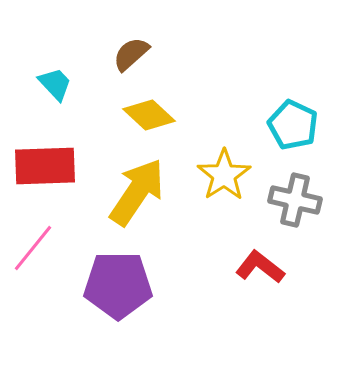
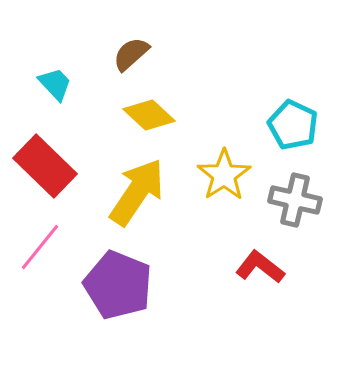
red rectangle: rotated 46 degrees clockwise
pink line: moved 7 px right, 1 px up
purple pentagon: rotated 22 degrees clockwise
